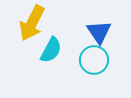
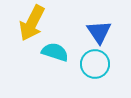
cyan semicircle: moved 4 px right, 2 px down; rotated 100 degrees counterclockwise
cyan circle: moved 1 px right, 4 px down
